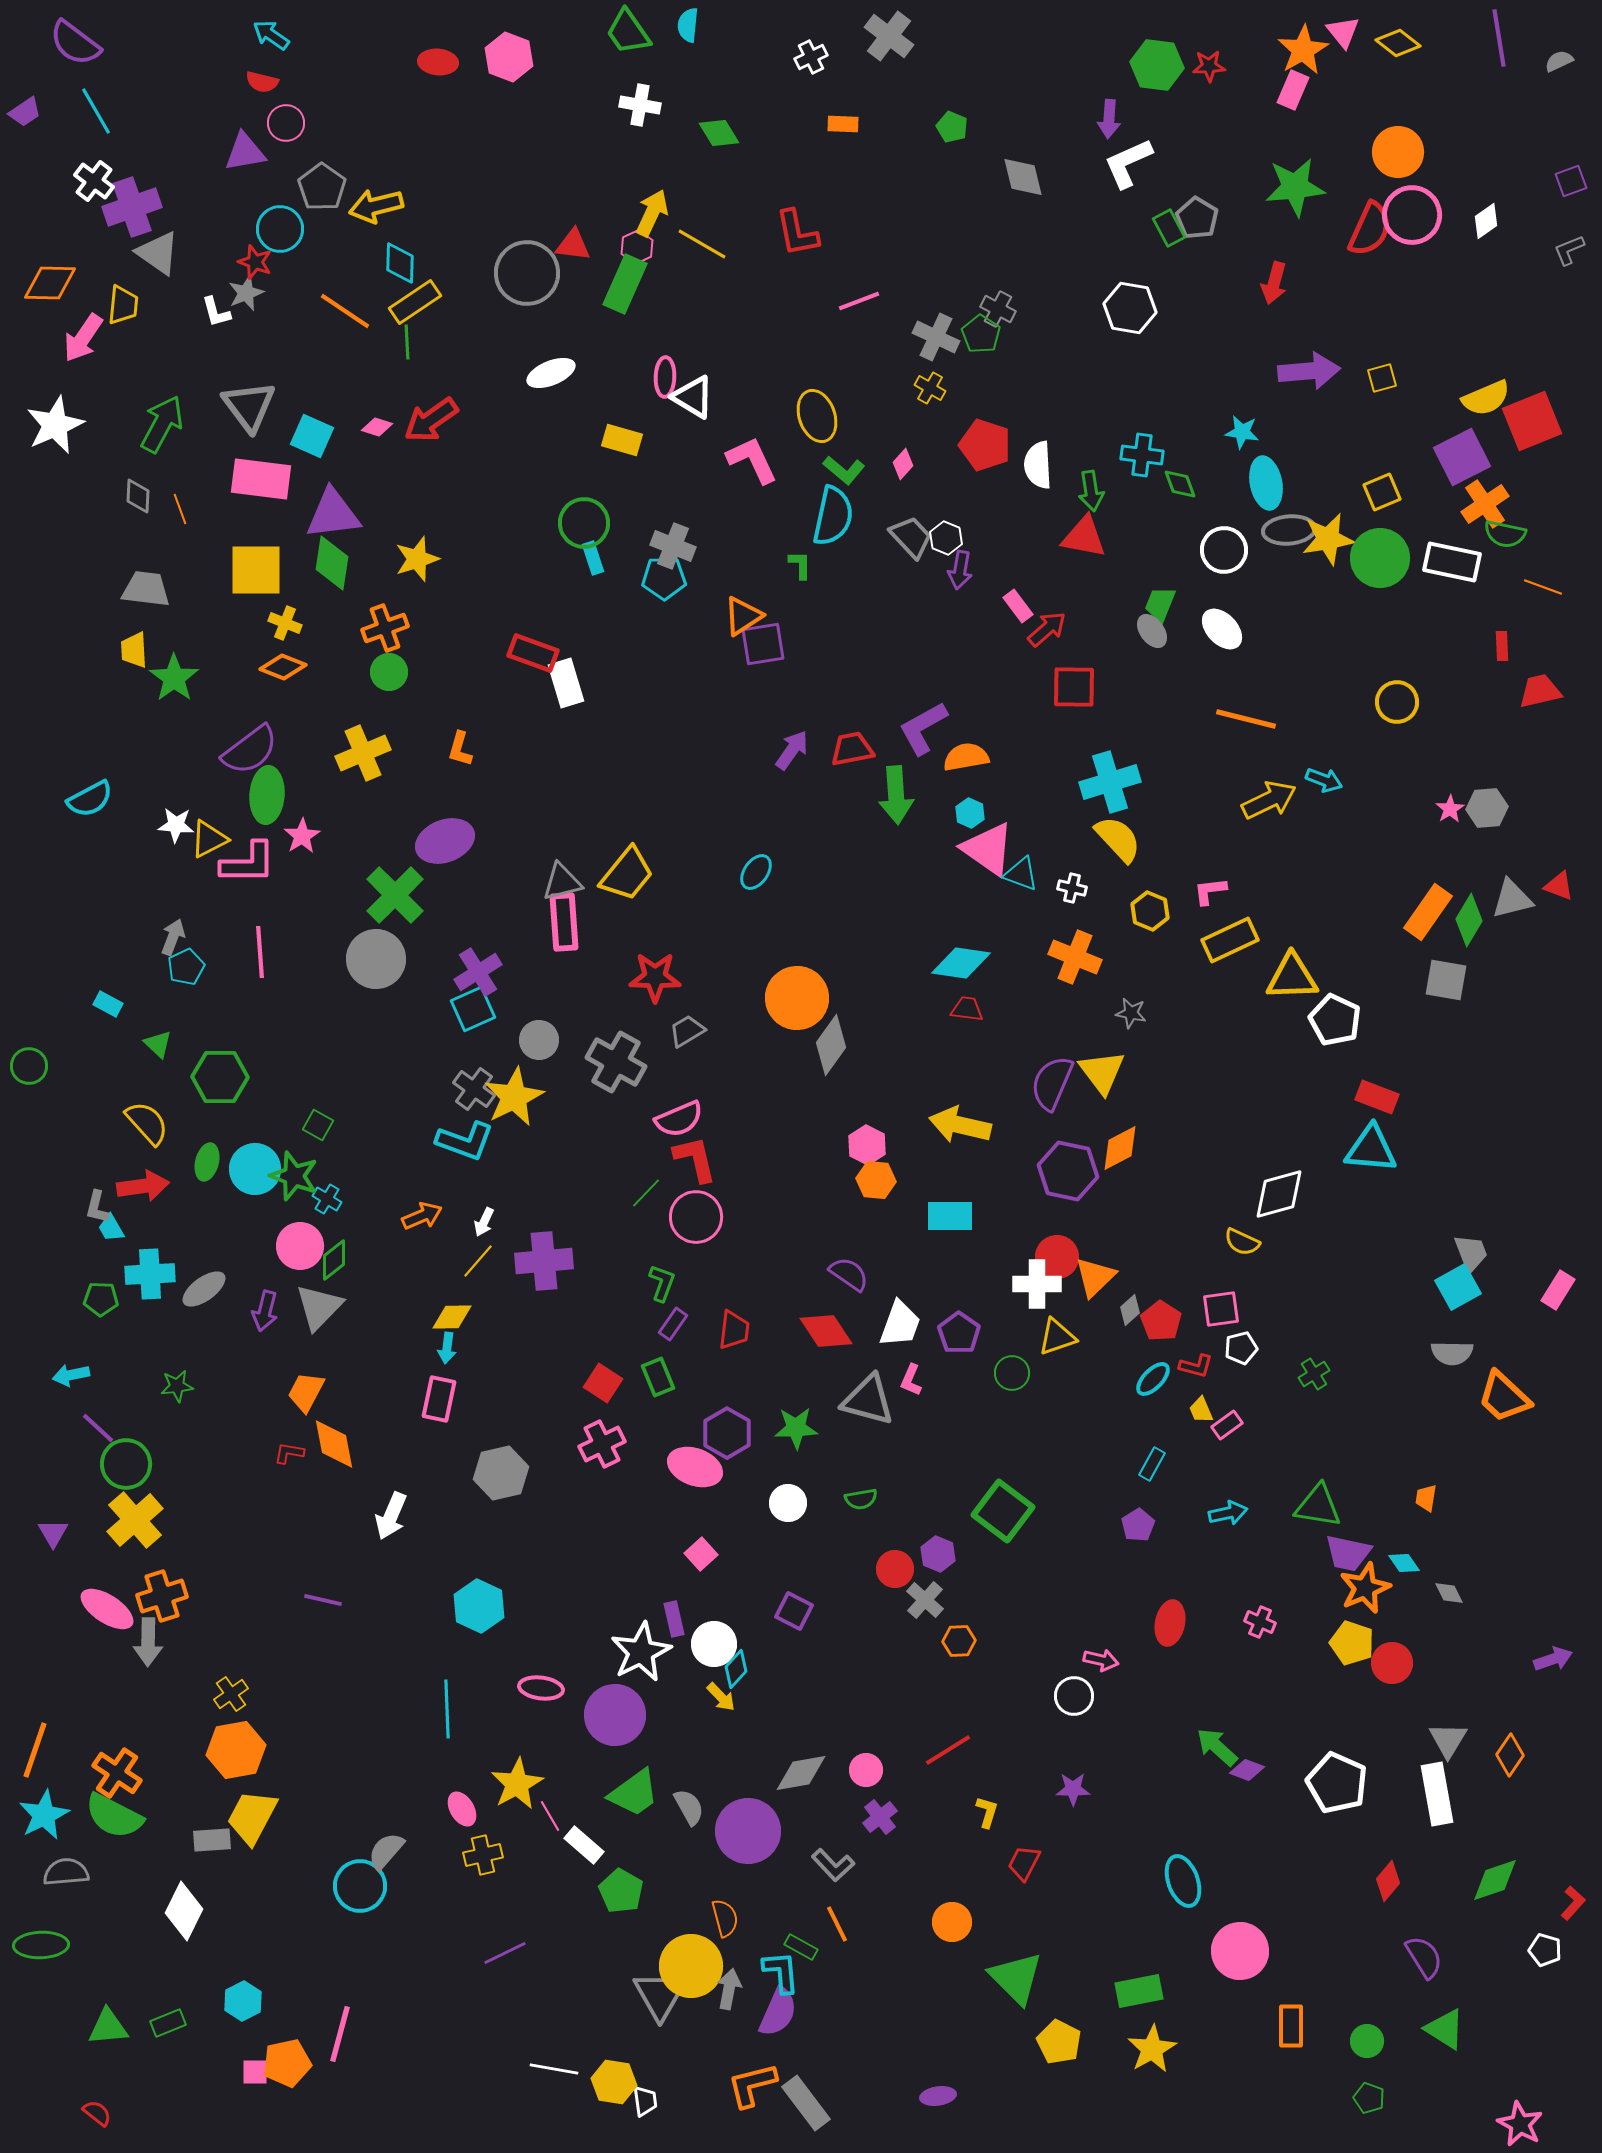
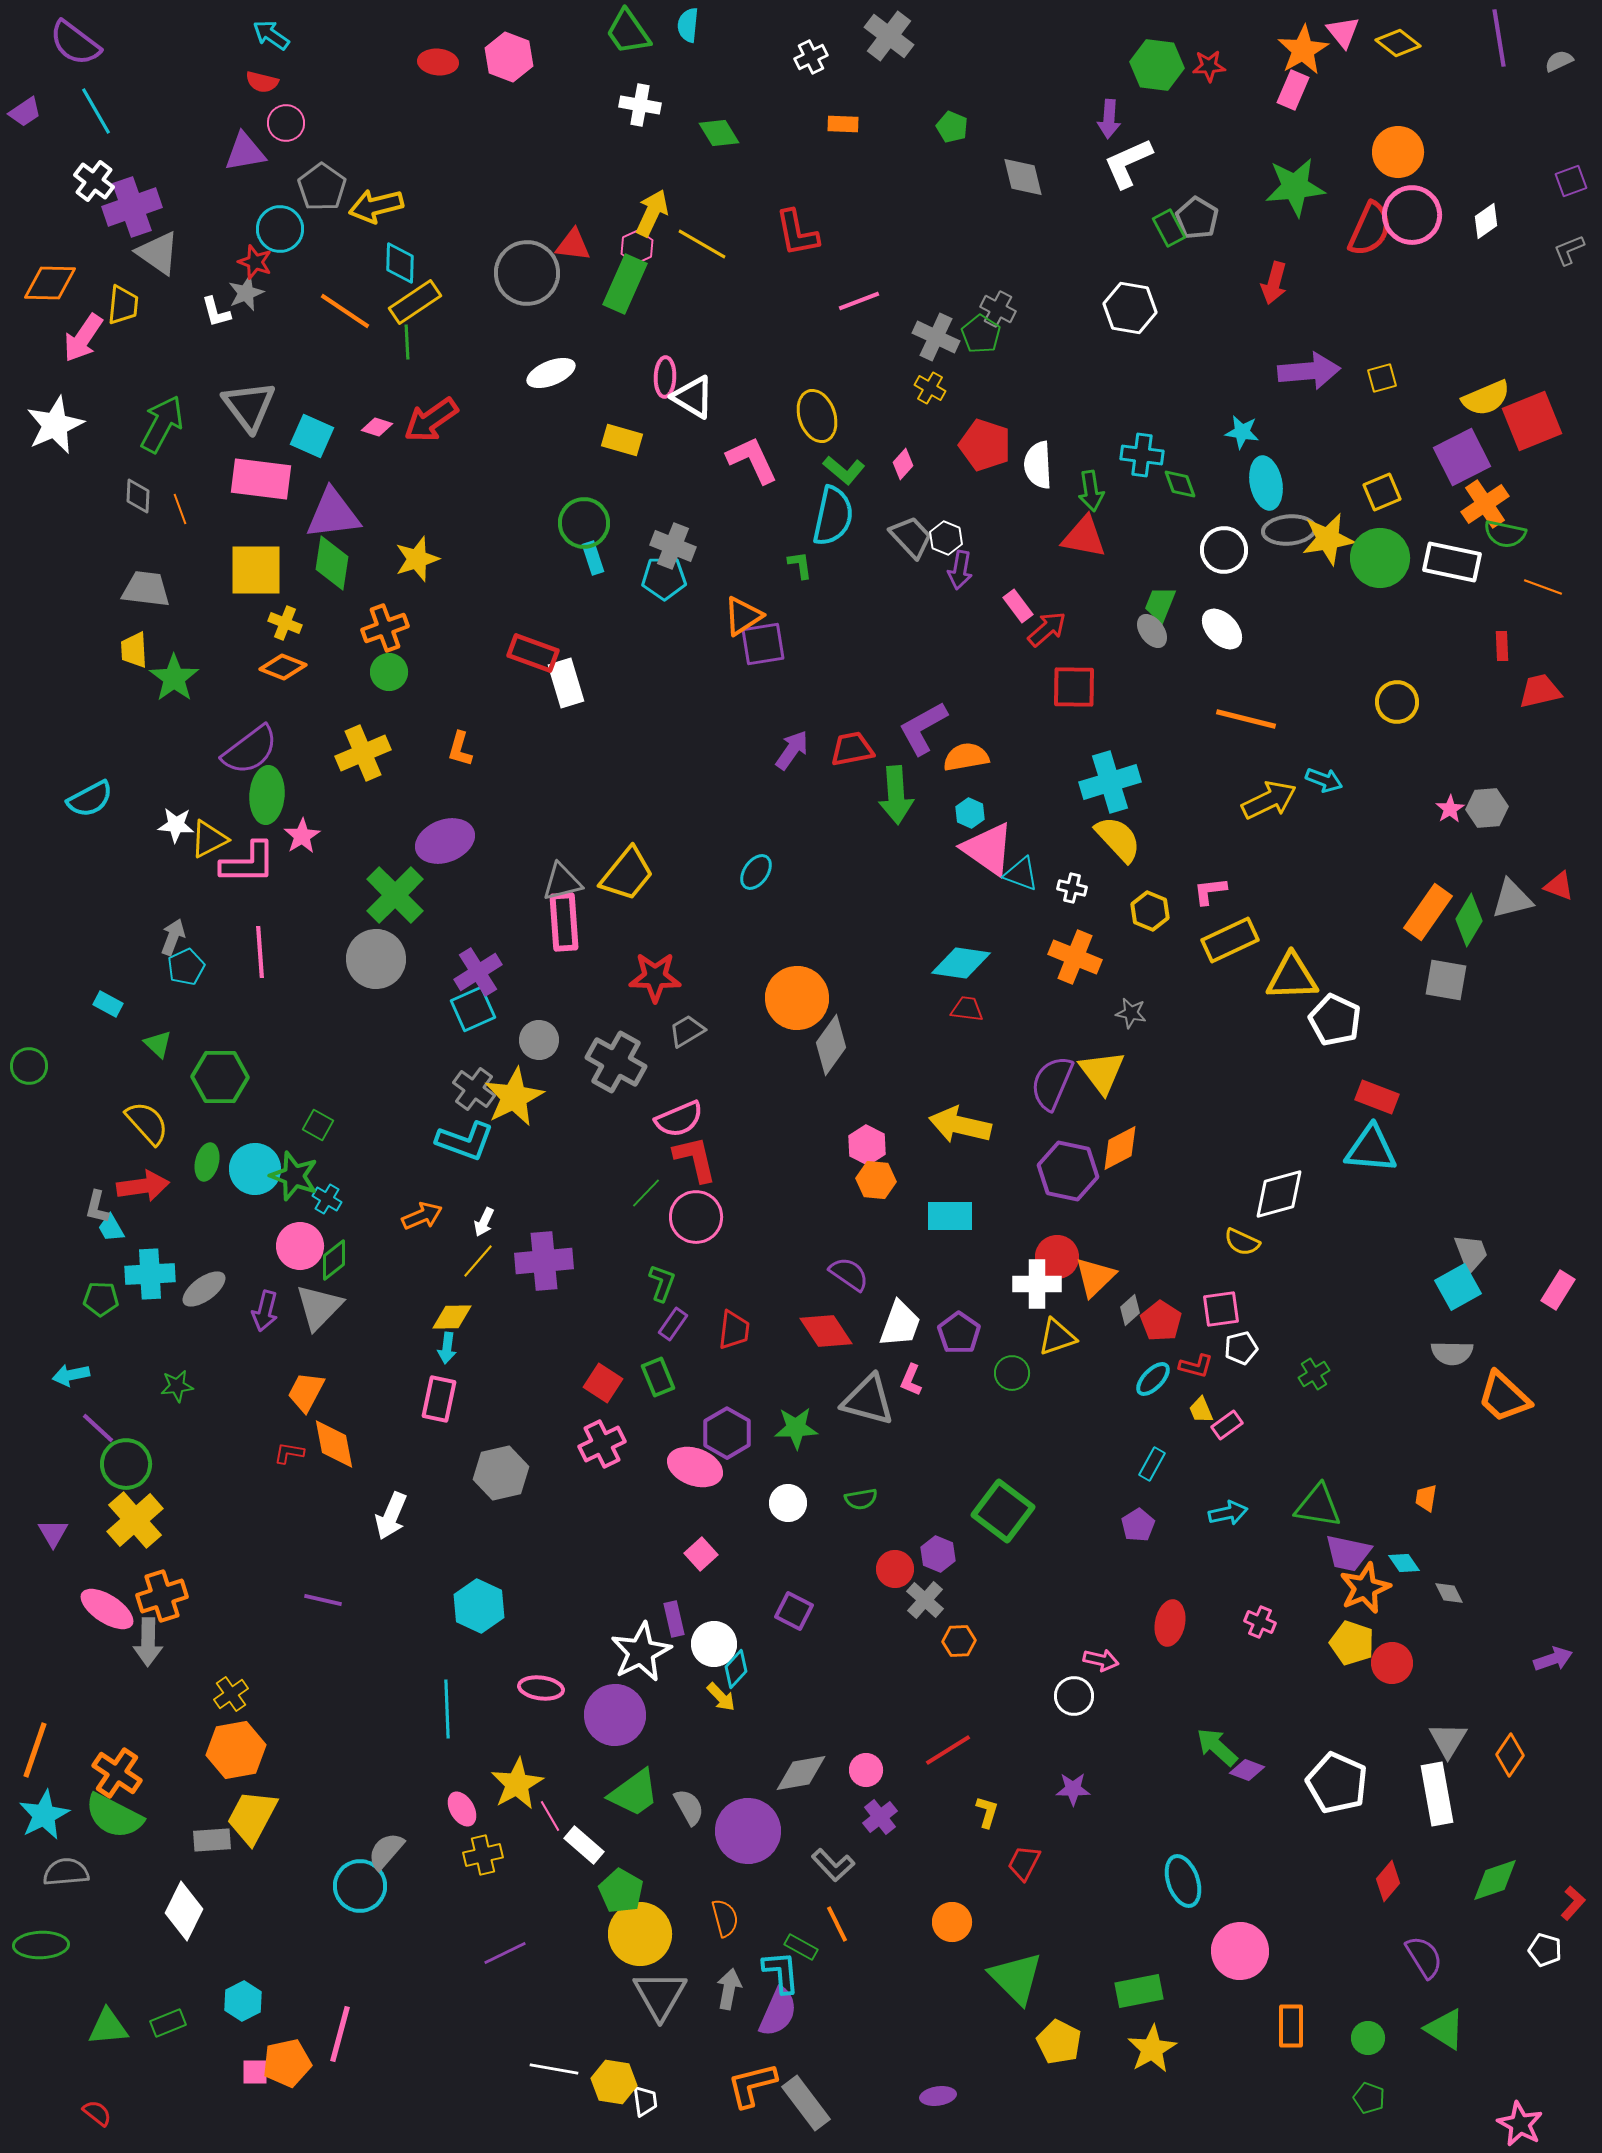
green L-shape at (800, 565): rotated 8 degrees counterclockwise
yellow circle at (691, 1966): moved 51 px left, 32 px up
green circle at (1367, 2041): moved 1 px right, 3 px up
